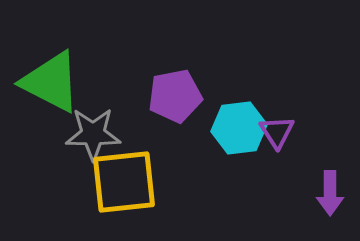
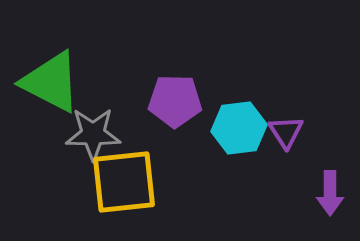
purple pentagon: moved 5 px down; rotated 12 degrees clockwise
purple triangle: moved 9 px right
